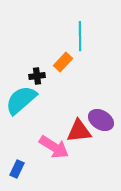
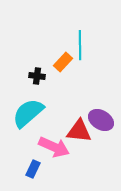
cyan line: moved 9 px down
black cross: rotated 14 degrees clockwise
cyan semicircle: moved 7 px right, 13 px down
red triangle: rotated 12 degrees clockwise
pink arrow: rotated 8 degrees counterclockwise
blue rectangle: moved 16 px right
